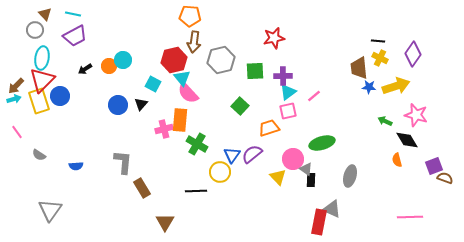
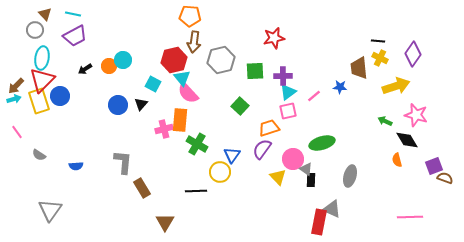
blue star at (369, 87): moved 29 px left
purple semicircle at (252, 154): moved 10 px right, 5 px up; rotated 15 degrees counterclockwise
